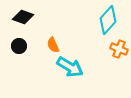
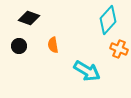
black diamond: moved 6 px right, 1 px down
orange semicircle: rotated 14 degrees clockwise
cyan arrow: moved 17 px right, 4 px down
